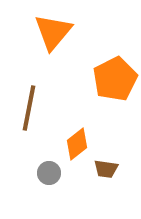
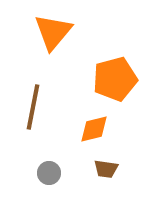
orange pentagon: rotated 12 degrees clockwise
brown line: moved 4 px right, 1 px up
orange diamond: moved 17 px right, 15 px up; rotated 24 degrees clockwise
